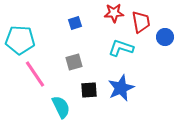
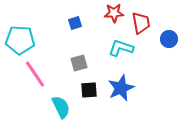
red trapezoid: moved 1 px down
blue circle: moved 4 px right, 2 px down
gray square: moved 5 px right, 1 px down
